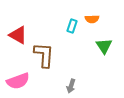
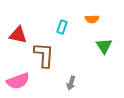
cyan rectangle: moved 10 px left, 1 px down
red triangle: rotated 18 degrees counterclockwise
gray arrow: moved 3 px up
